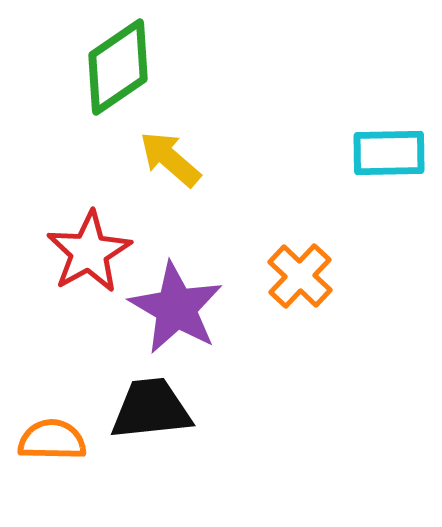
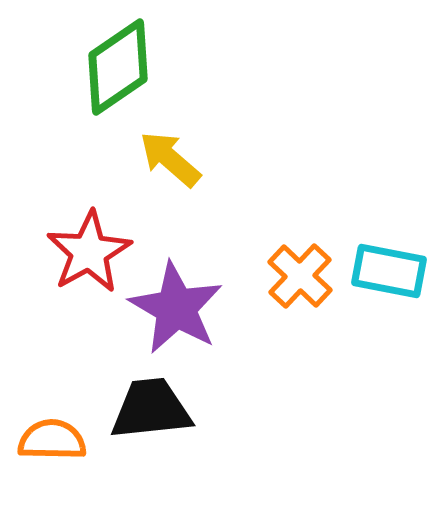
cyan rectangle: moved 118 px down; rotated 12 degrees clockwise
